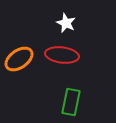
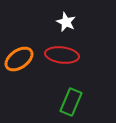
white star: moved 1 px up
green rectangle: rotated 12 degrees clockwise
